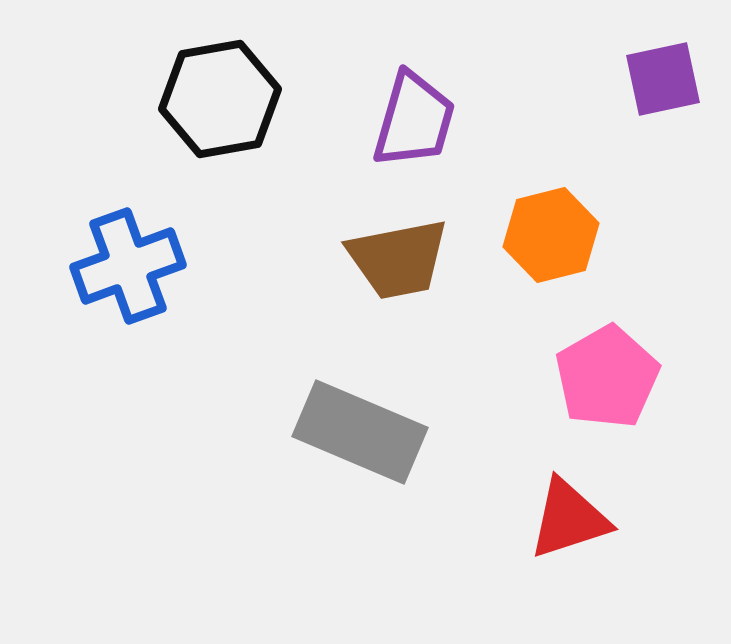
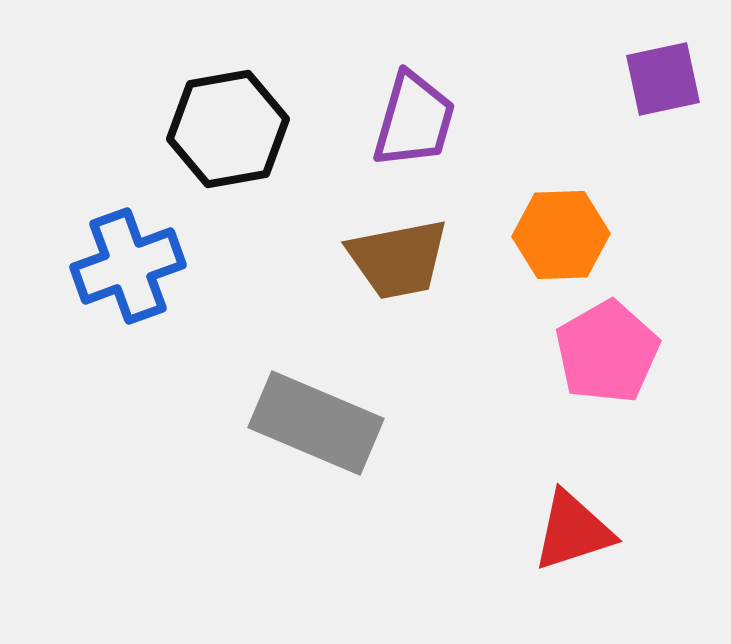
black hexagon: moved 8 px right, 30 px down
orange hexagon: moved 10 px right; rotated 12 degrees clockwise
pink pentagon: moved 25 px up
gray rectangle: moved 44 px left, 9 px up
red triangle: moved 4 px right, 12 px down
